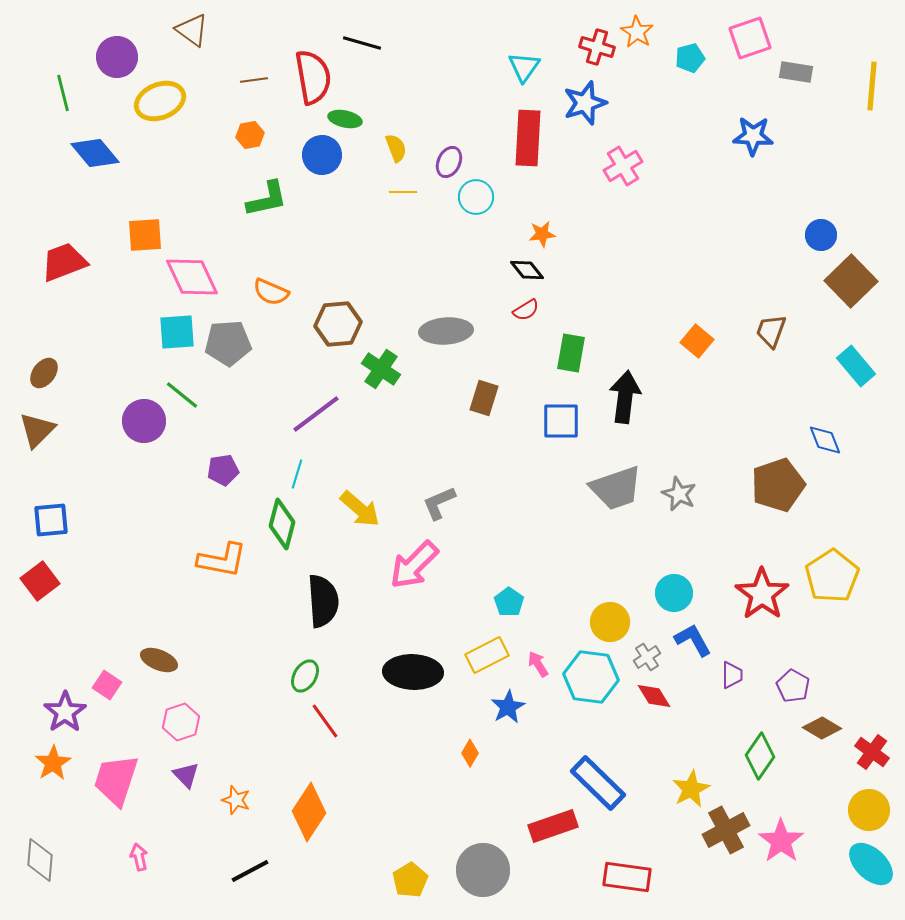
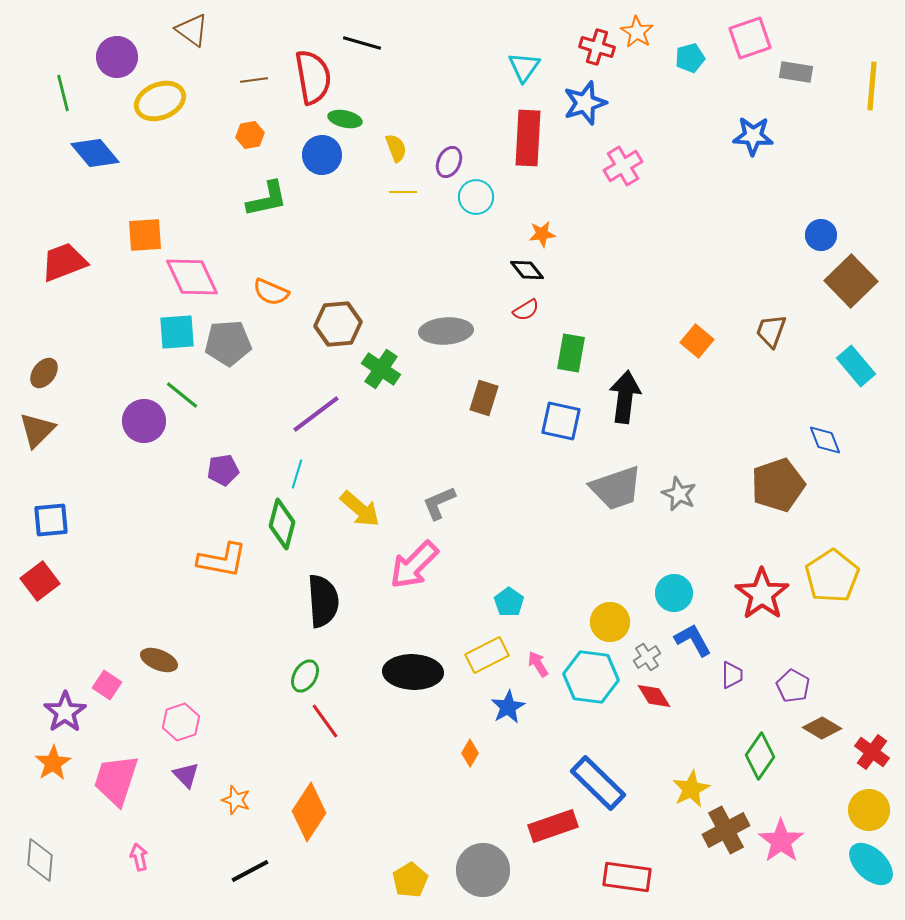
blue square at (561, 421): rotated 12 degrees clockwise
